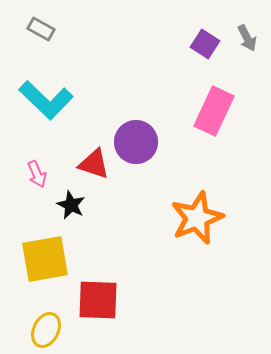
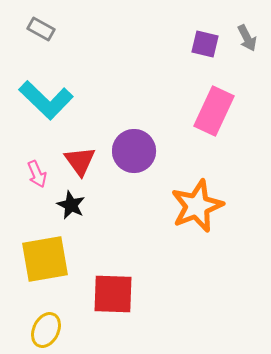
purple square: rotated 20 degrees counterclockwise
purple circle: moved 2 px left, 9 px down
red triangle: moved 14 px left, 3 px up; rotated 36 degrees clockwise
orange star: moved 12 px up
red square: moved 15 px right, 6 px up
